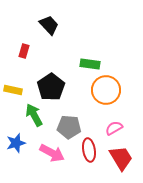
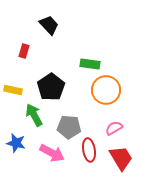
blue star: rotated 30 degrees clockwise
